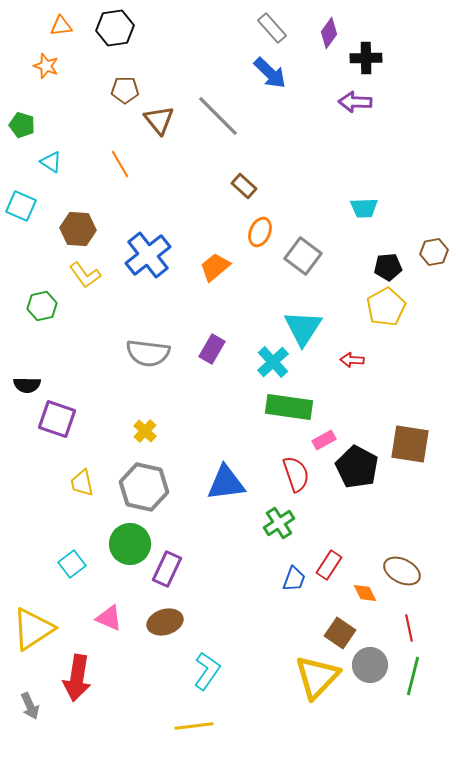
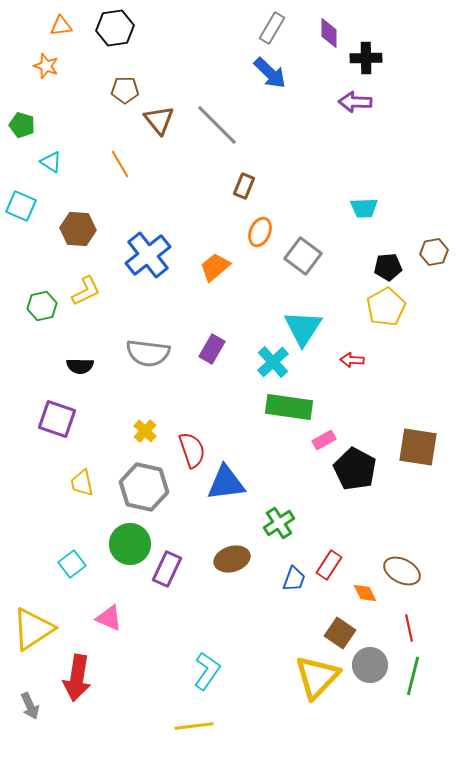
gray rectangle at (272, 28): rotated 72 degrees clockwise
purple diamond at (329, 33): rotated 36 degrees counterclockwise
gray line at (218, 116): moved 1 px left, 9 px down
brown rectangle at (244, 186): rotated 70 degrees clockwise
yellow L-shape at (85, 275): moved 1 px right, 16 px down; rotated 80 degrees counterclockwise
black semicircle at (27, 385): moved 53 px right, 19 px up
brown square at (410, 444): moved 8 px right, 3 px down
black pentagon at (357, 467): moved 2 px left, 2 px down
red semicircle at (296, 474): moved 104 px left, 24 px up
brown ellipse at (165, 622): moved 67 px right, 63 px up
